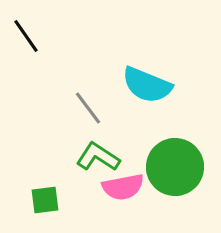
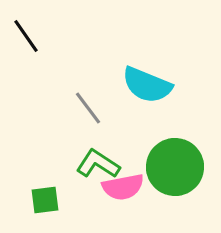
green L-shape: moved 7 px down
